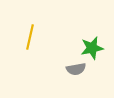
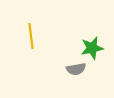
yellow line: moved 1 px right, 1 px up; rotated 20 degrees counterclockwise
